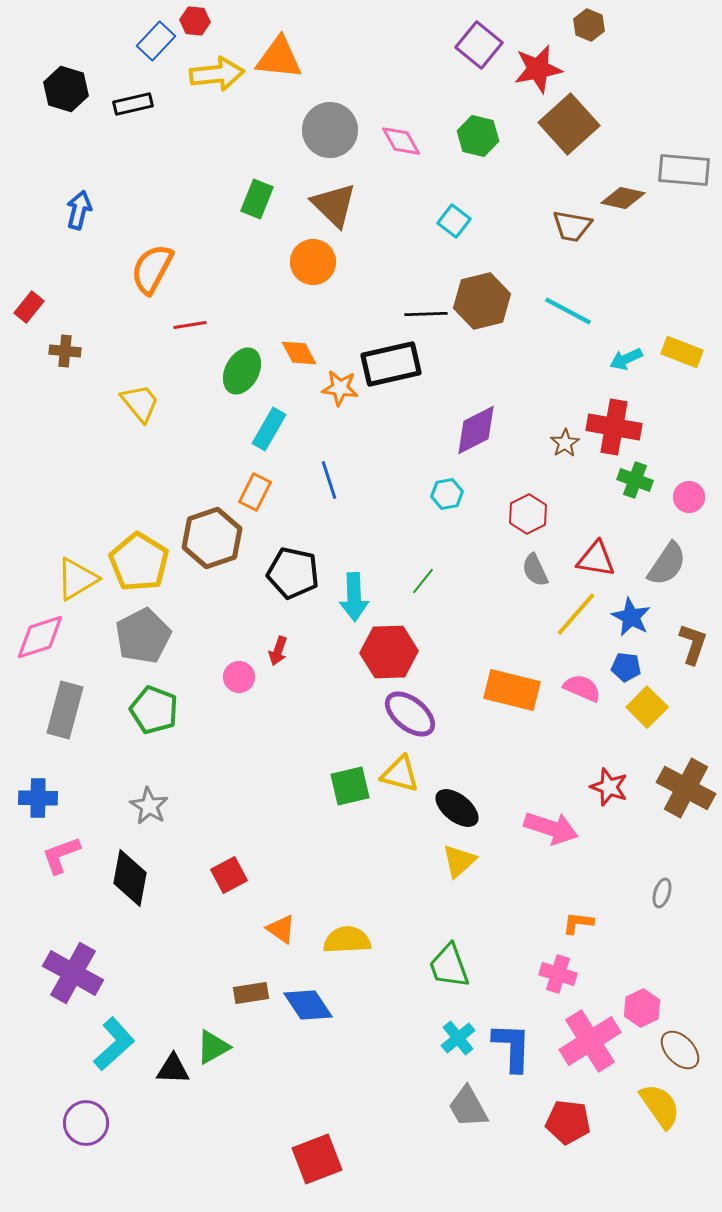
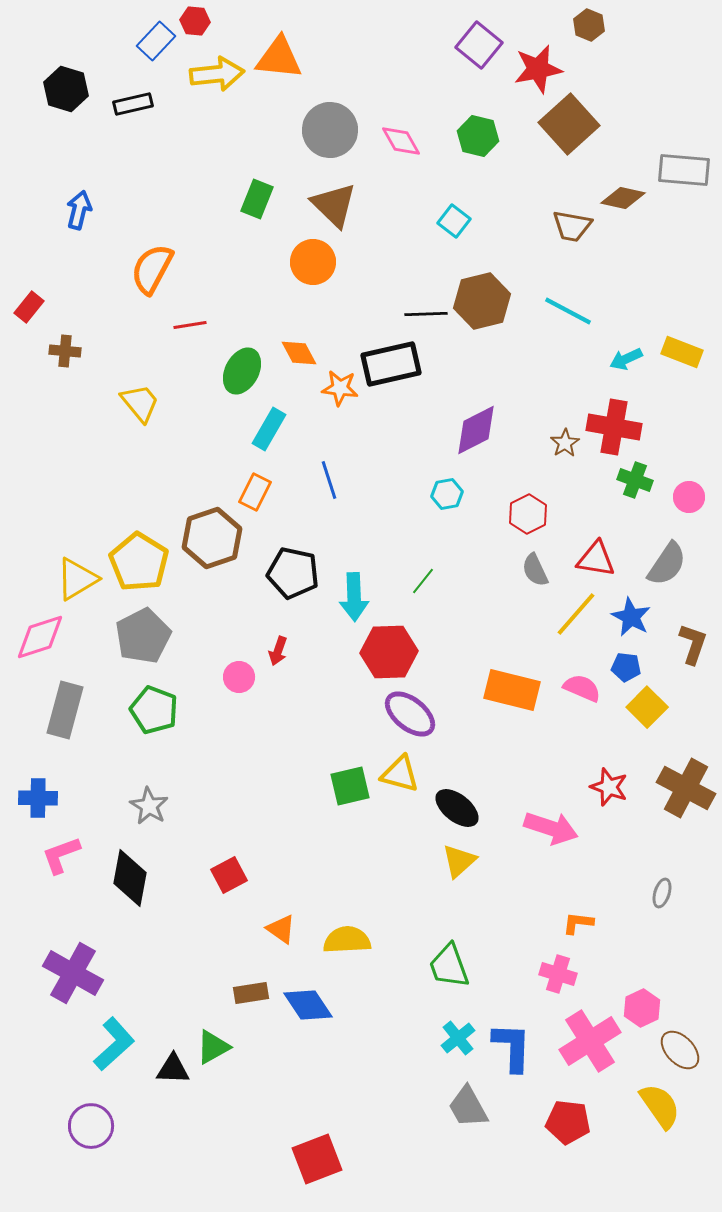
purple circle at (86, 1123): moved 5 px right, 3 px down
